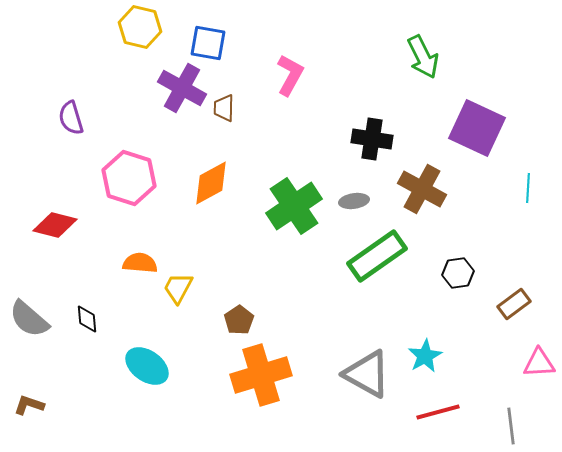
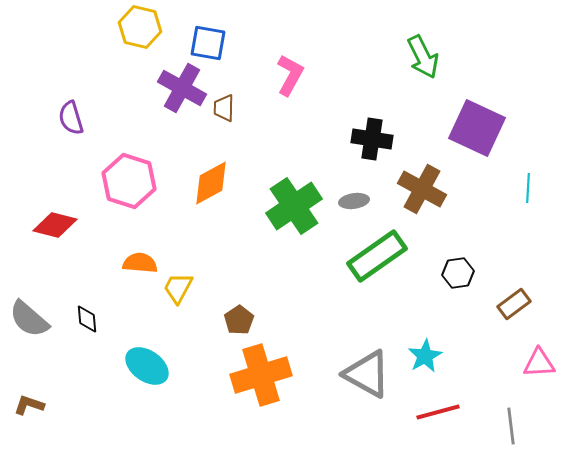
pink hexagon: moved 3 px down
